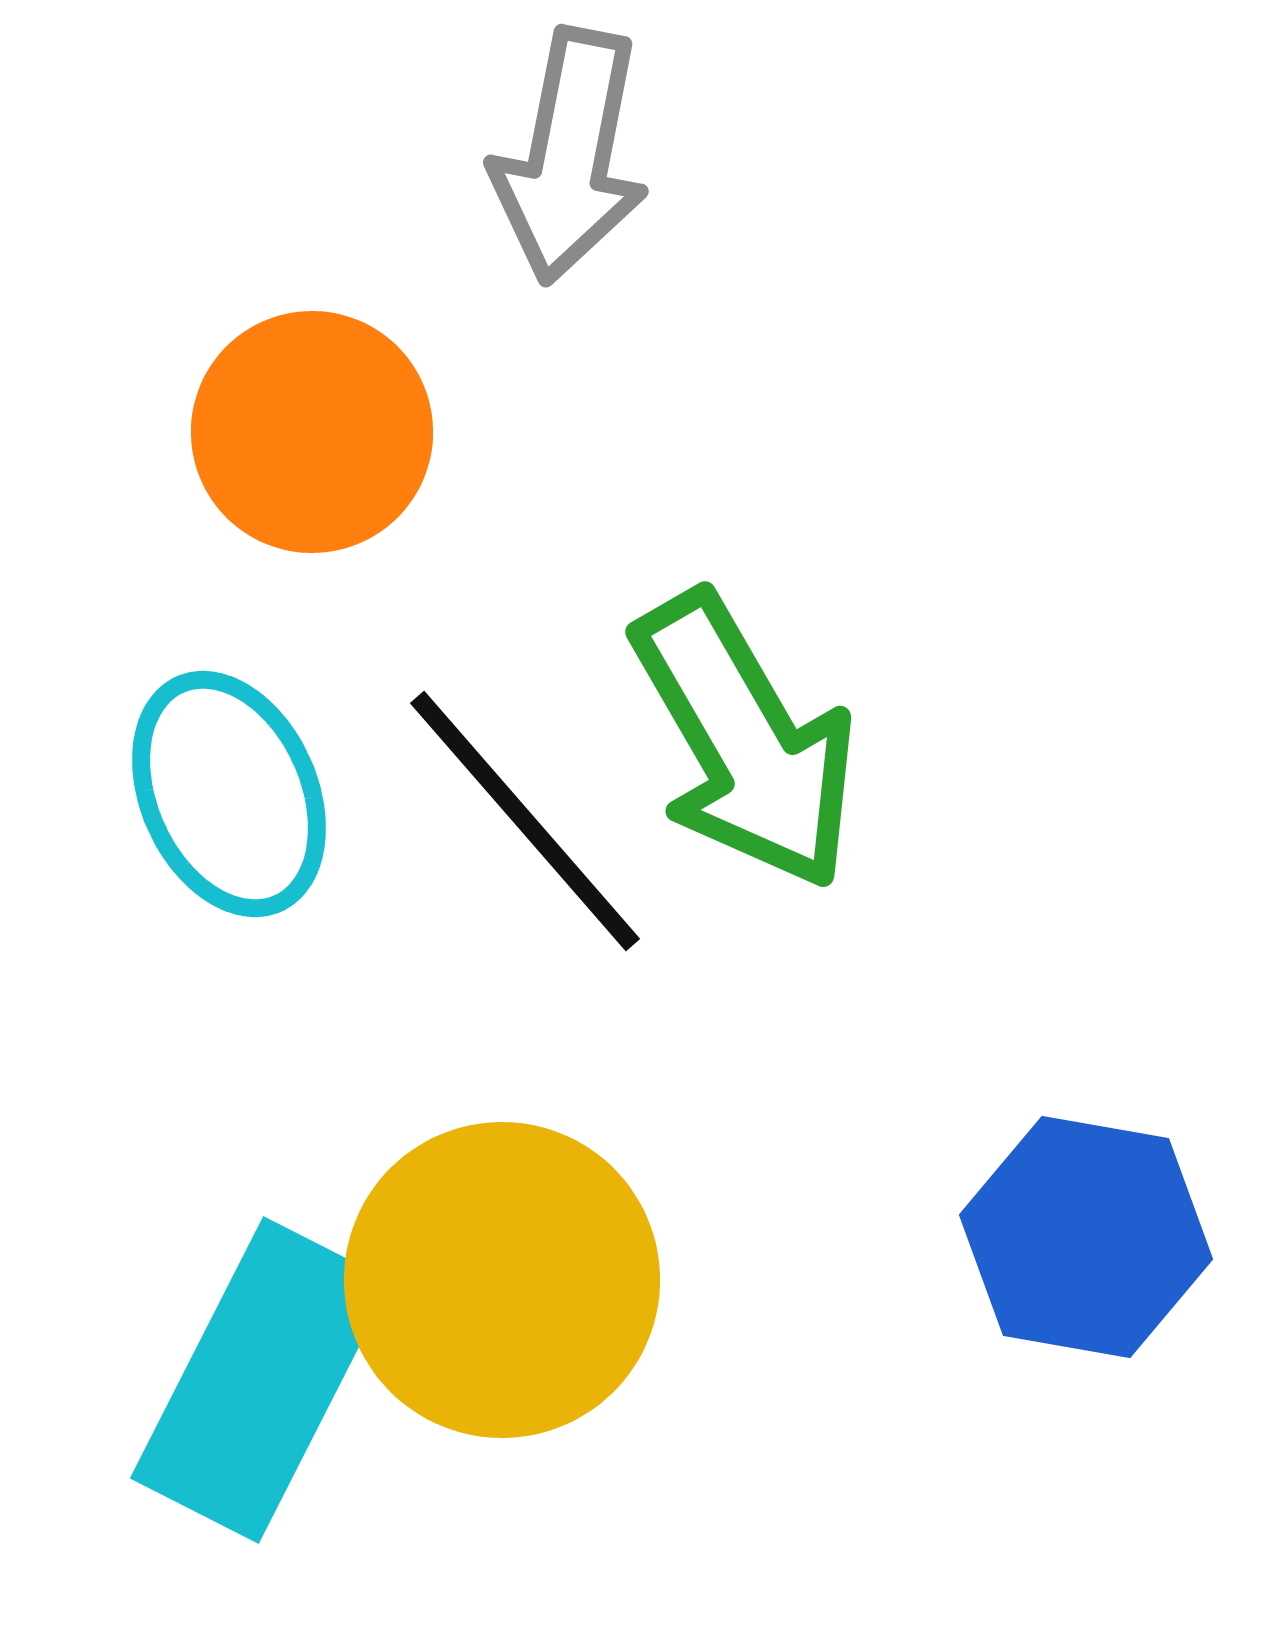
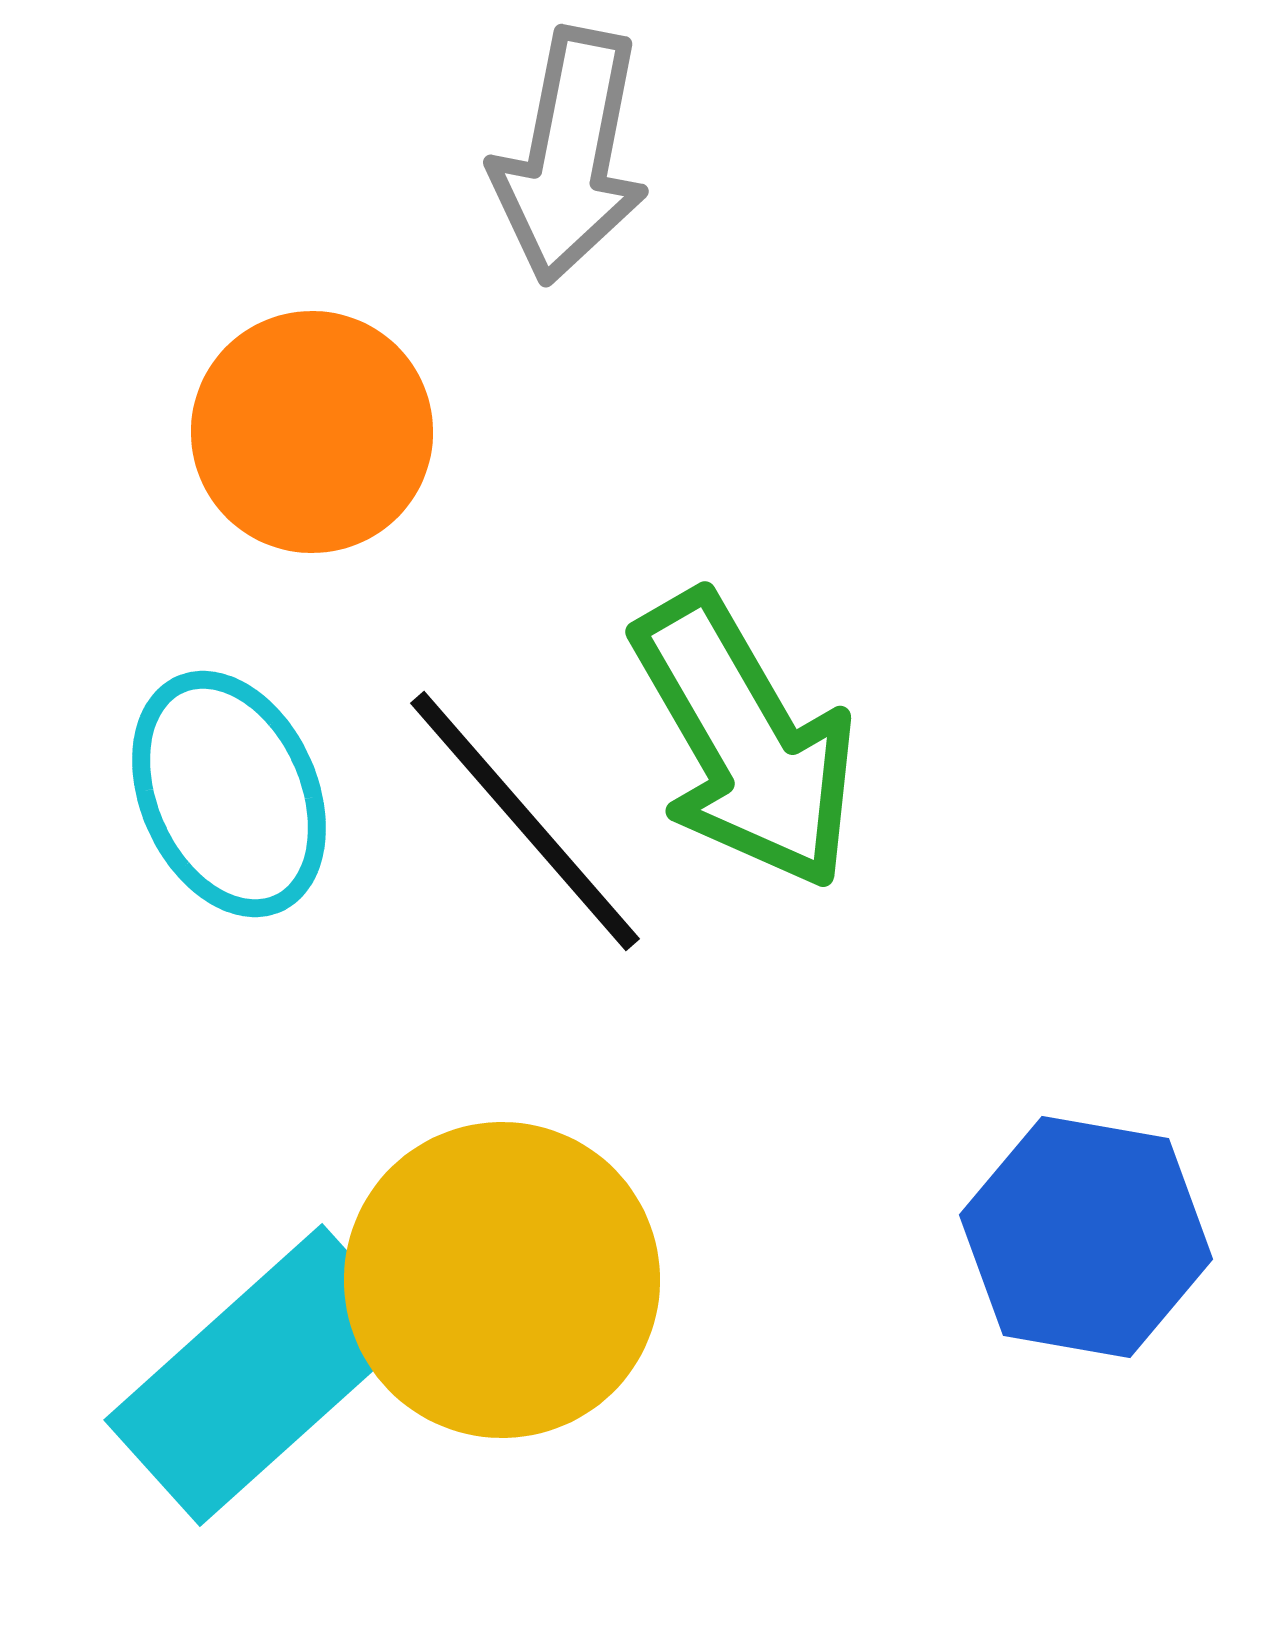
cyan rectangle: moved 5 px up; rotated 21 degrees clockwise
